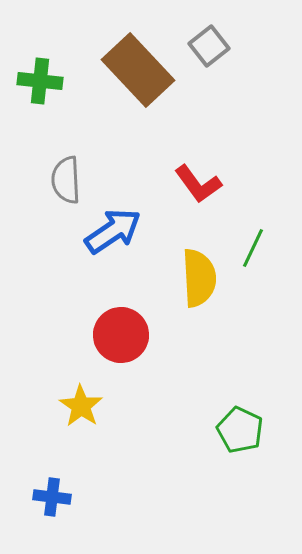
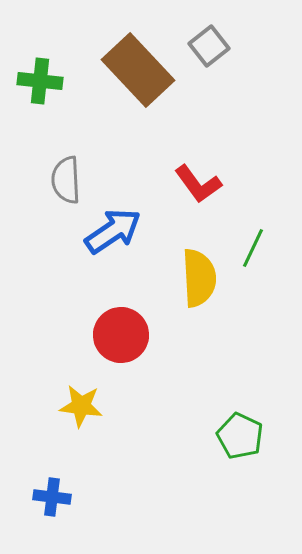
yellow star: rotated 27 degrees counterclockwise
green pentagon: moved 6 px down
